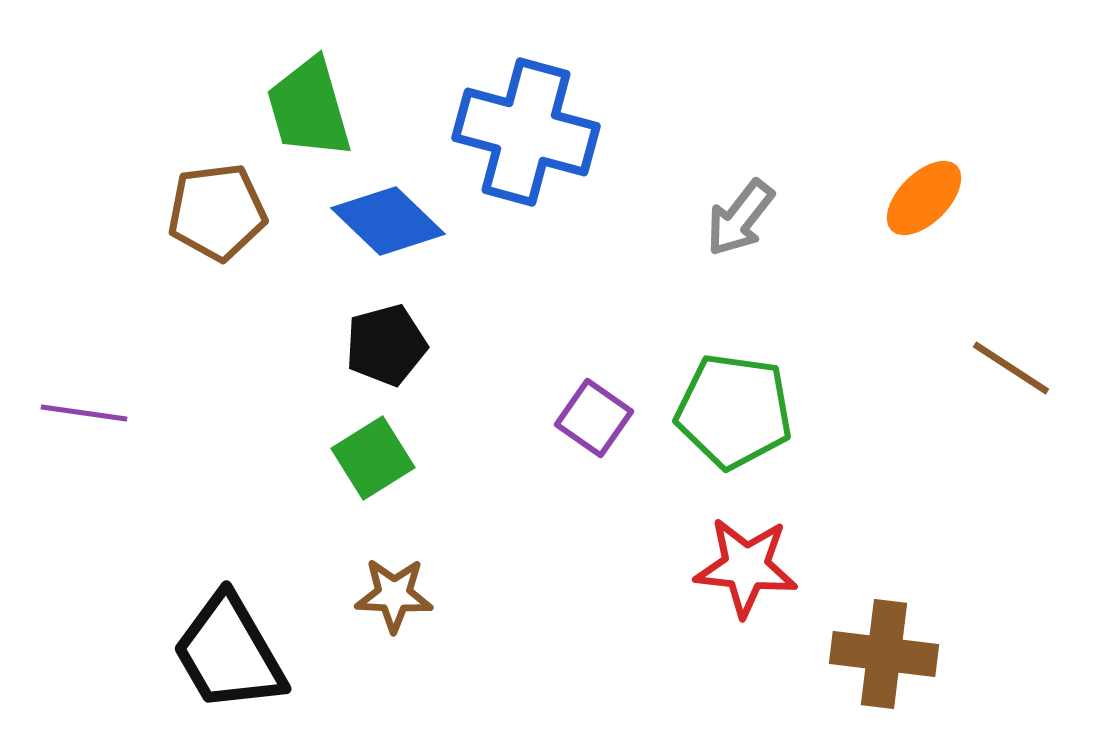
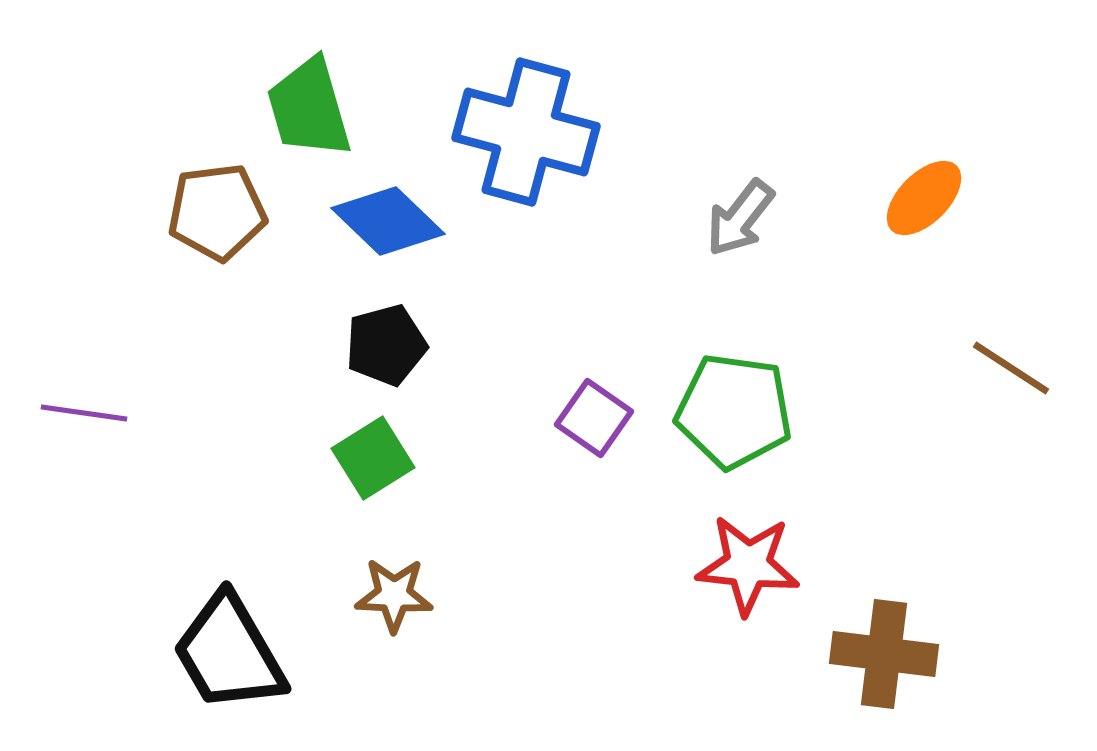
red star: moved 2 px right, 2 px up
